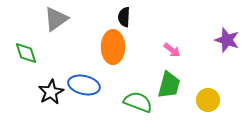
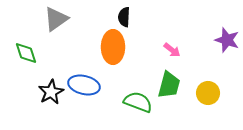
yellow circle: moved 7 px up
